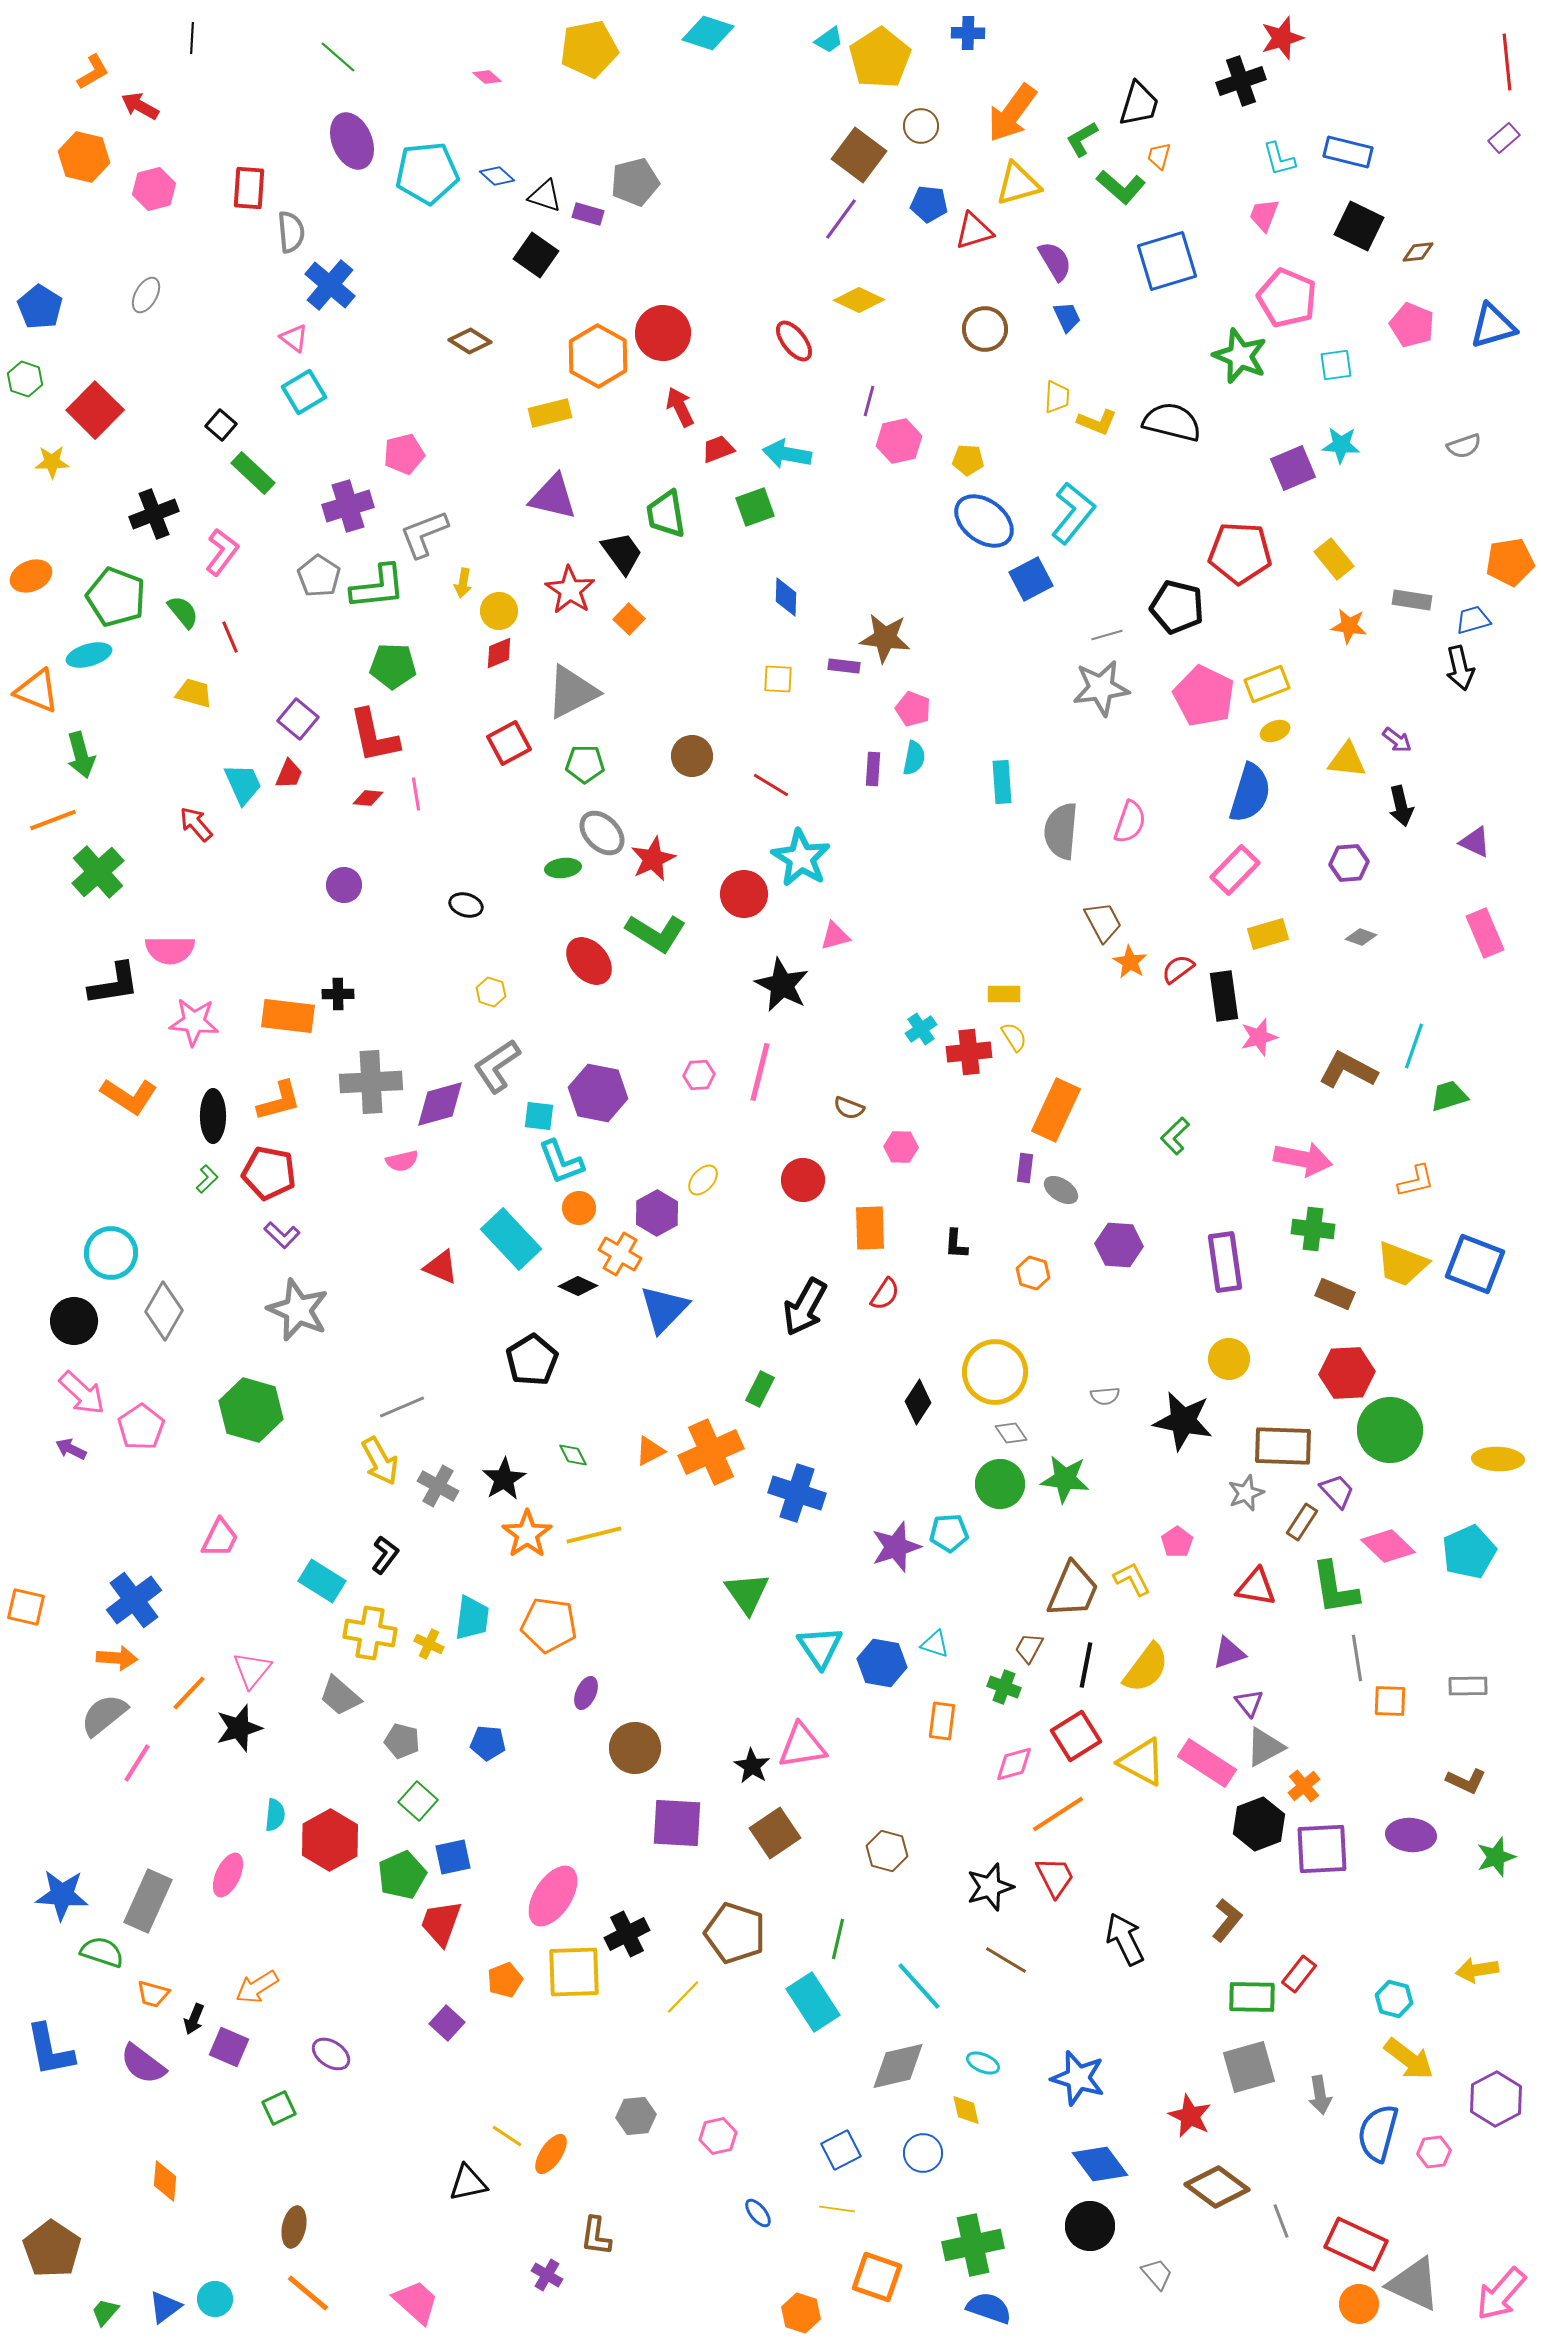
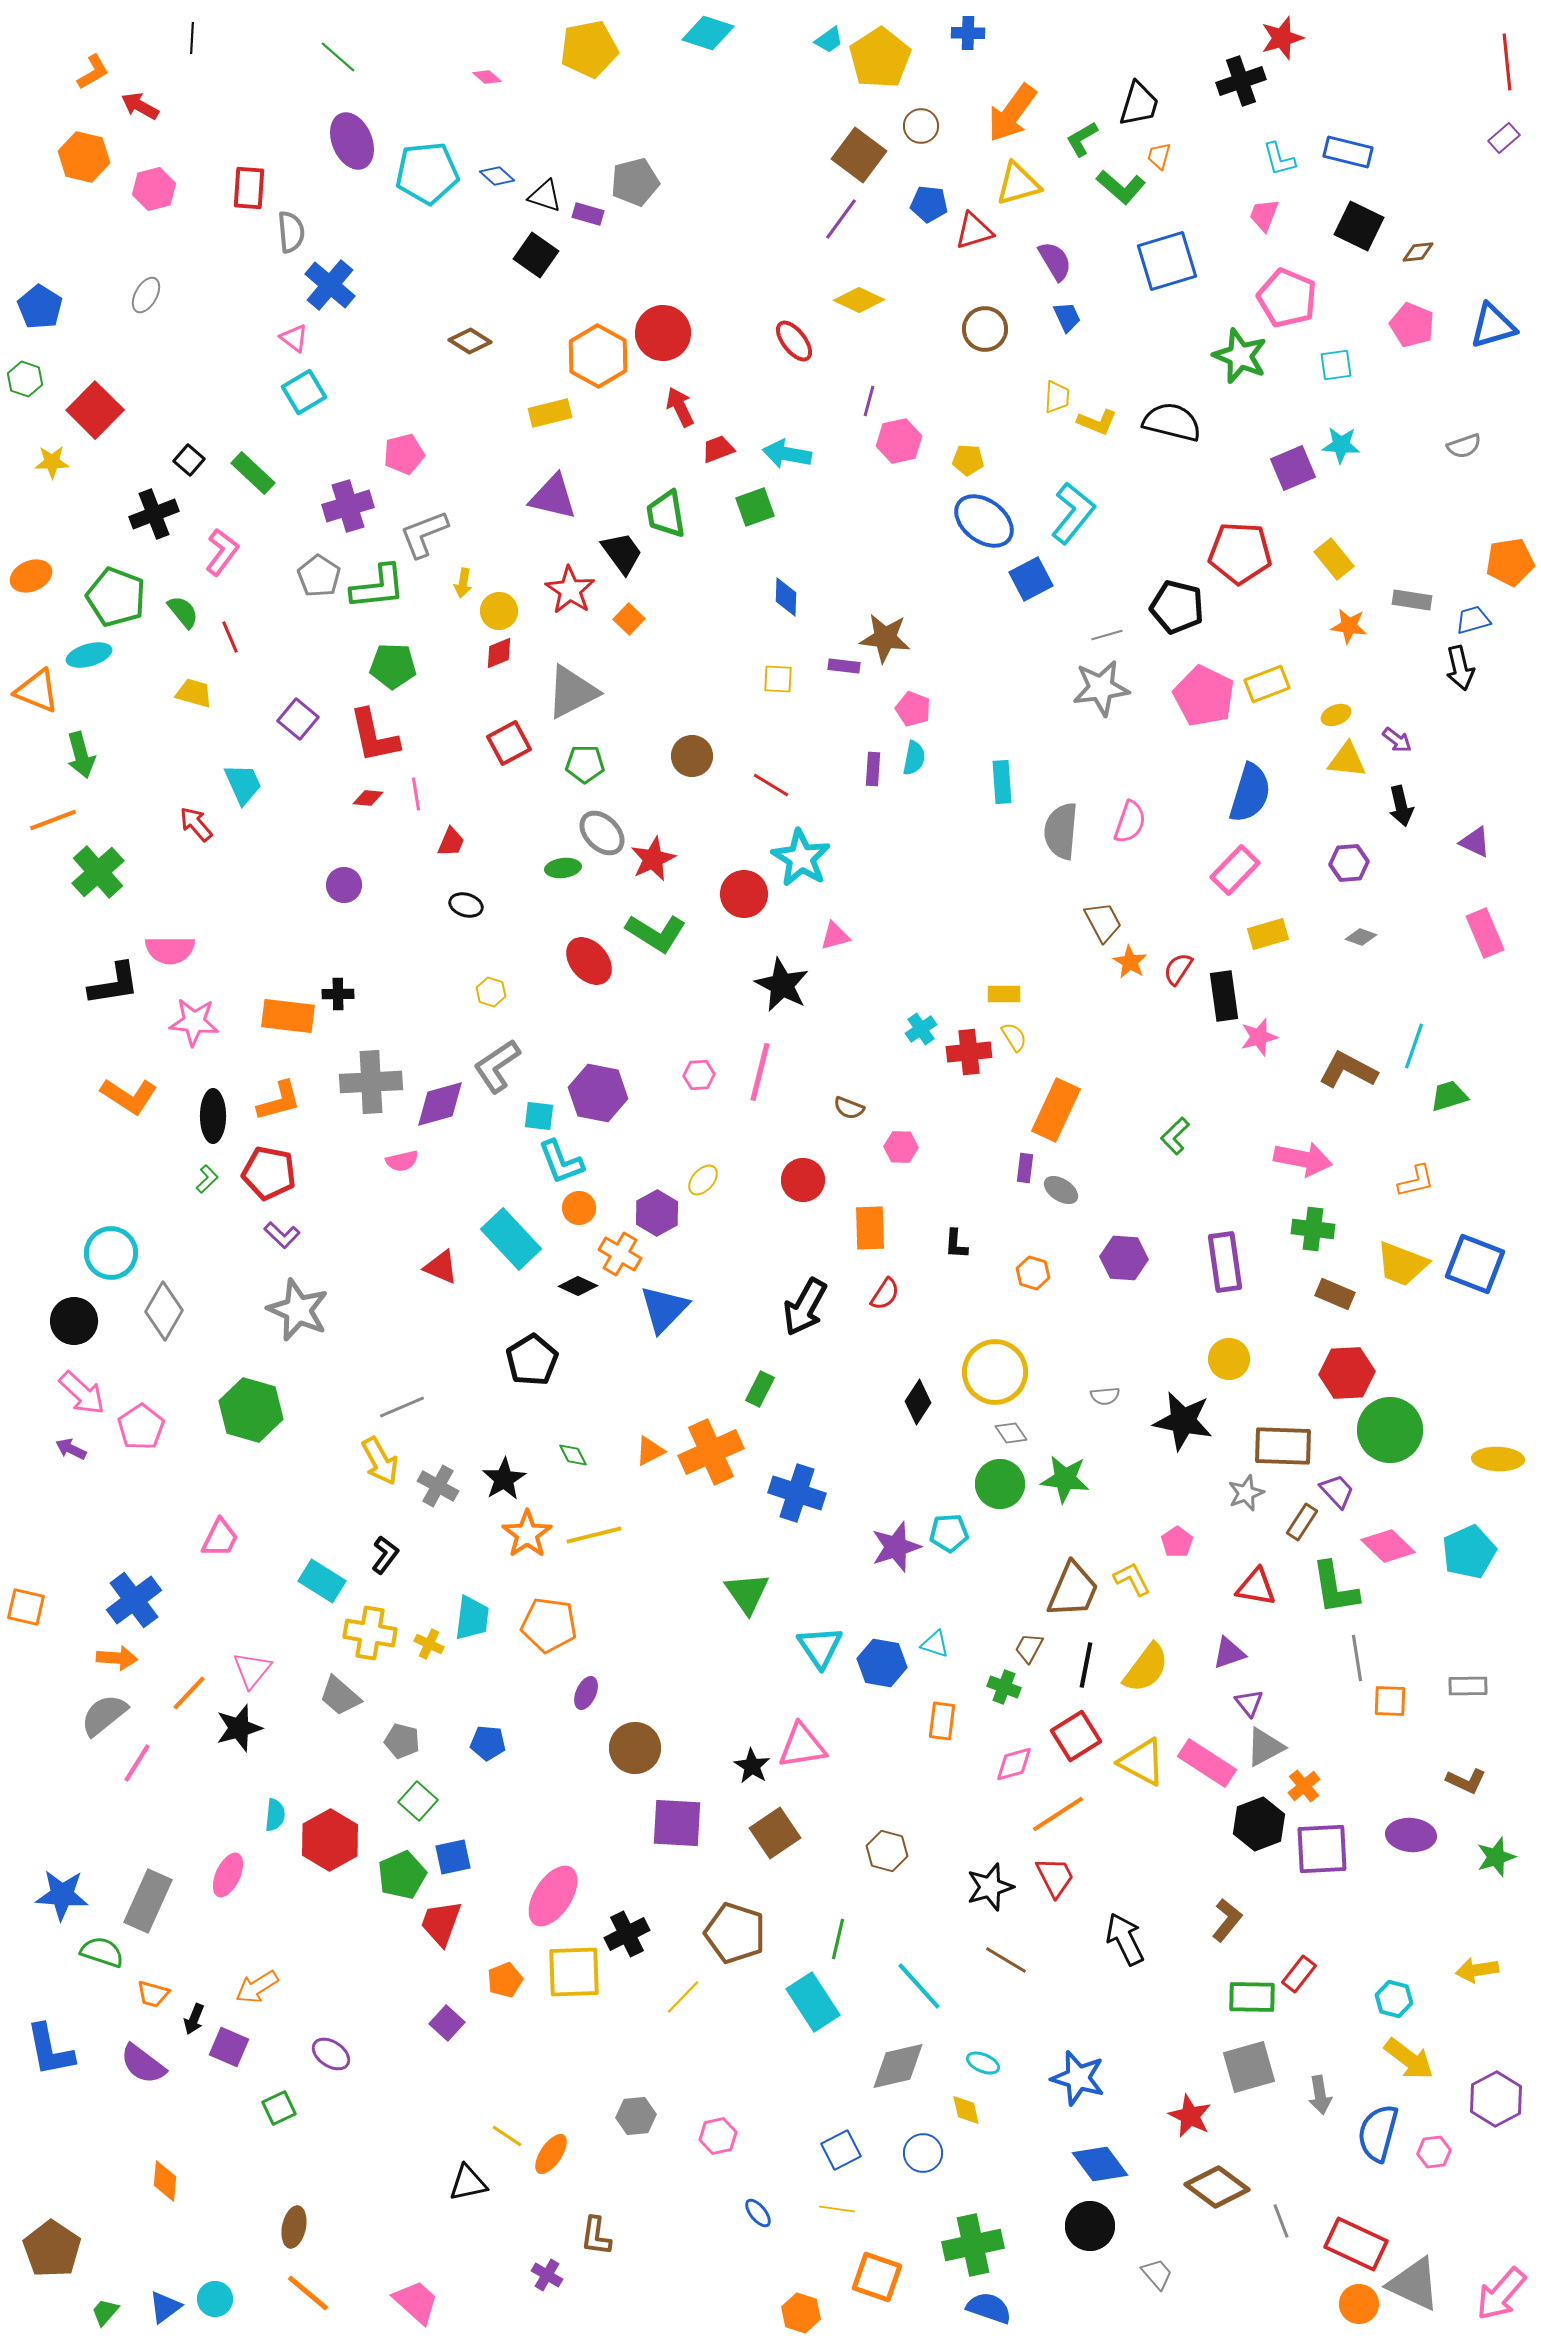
black square at (221, 425): moved 32 px left, 35 px down
yellow ellipse at (1275, 731): moved 61 px right, 16 px up
red trapezoid at (289, 774): moved 162 px right, 68 px down
red semicircle at (1178, 969): rotated 20 degrees counterclockwise
purple hexagon at (1119, 1245): moved 5 px right, 13 px down
